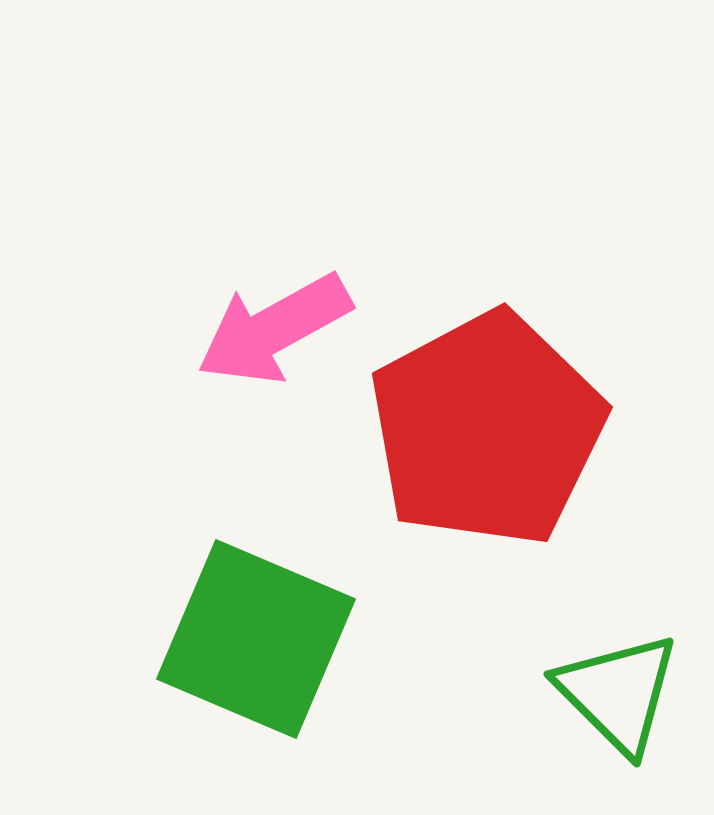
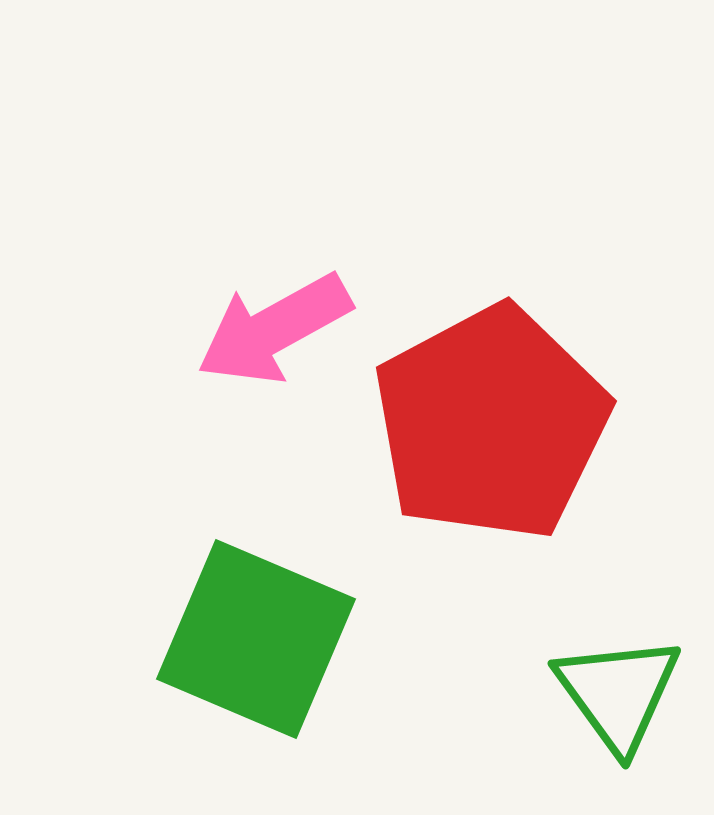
red pentagon: moved 4 px right, 6 px up
green triangle: rotated 9 degrees clockwise
